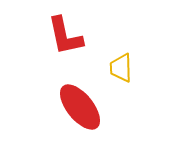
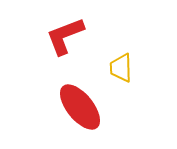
red L-shape: rotated 81 degrees clockwise
